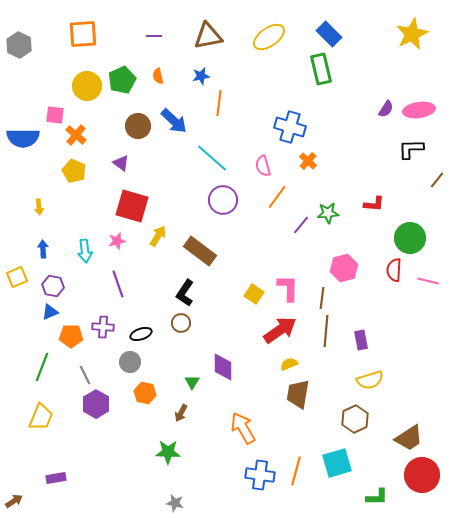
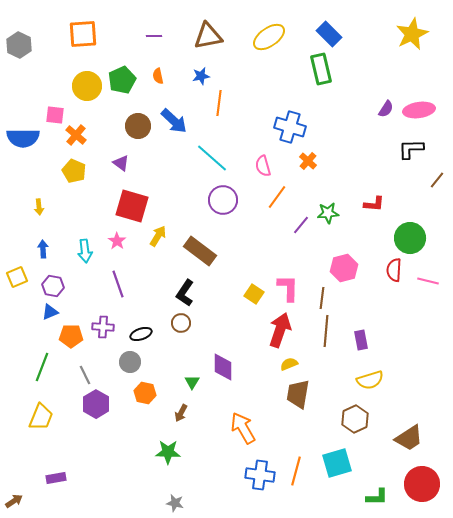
pink star at (117, 241): rotated 24 degrees counterclockwise
red arrow at (280, 330): rotated 36 degrees counterclockwise
red circle at (422, 475): moved 9 px down
